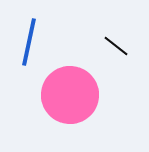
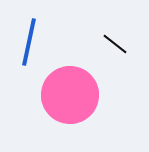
black line: moved 1 px left, 2 px up
